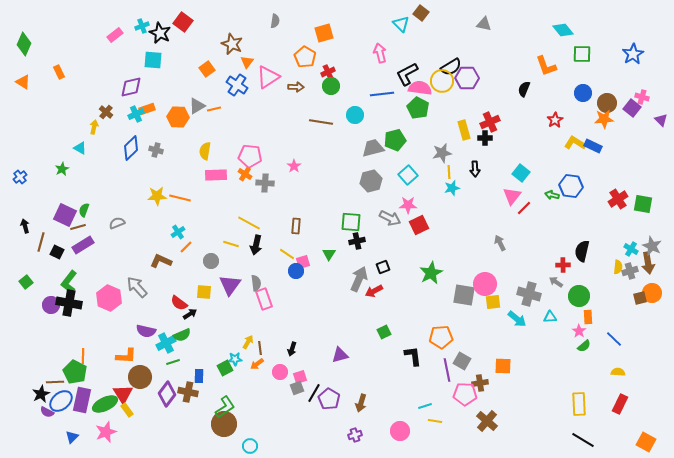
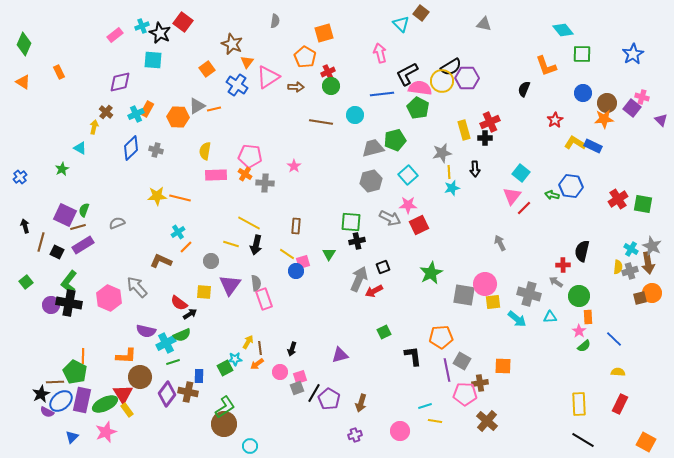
purple diamond at (131, 87): moved 11 px left, 5 px up
orange rectangle at (147, 109): rotated 42 degrees counterclockwise
